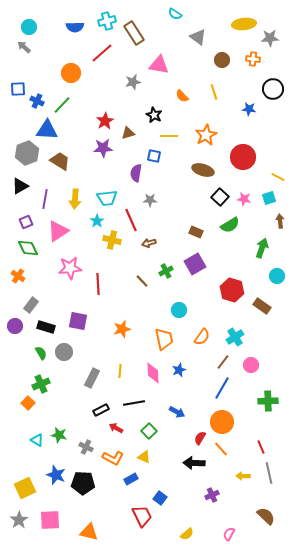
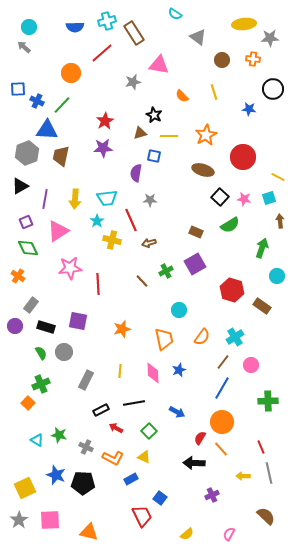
brown triangle at (128, 133): moved 12 px right
brown trapezoid at (60, 161): moved 1 px right, 5 px up; rotated 110 degrees counterclockwise
gray rectangle at (92, 378): moved 6 px left, 2 px down
